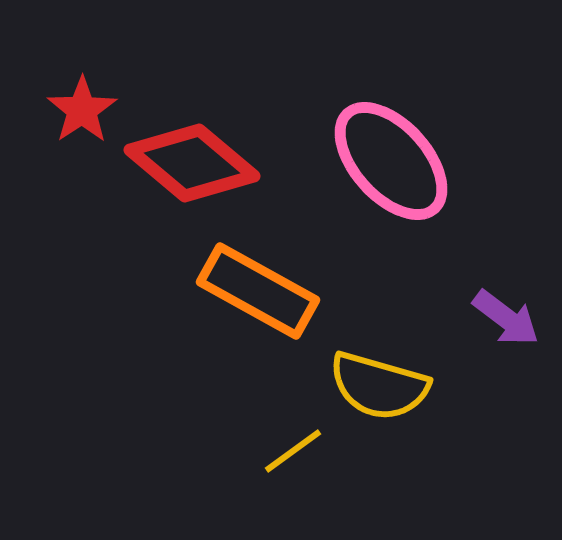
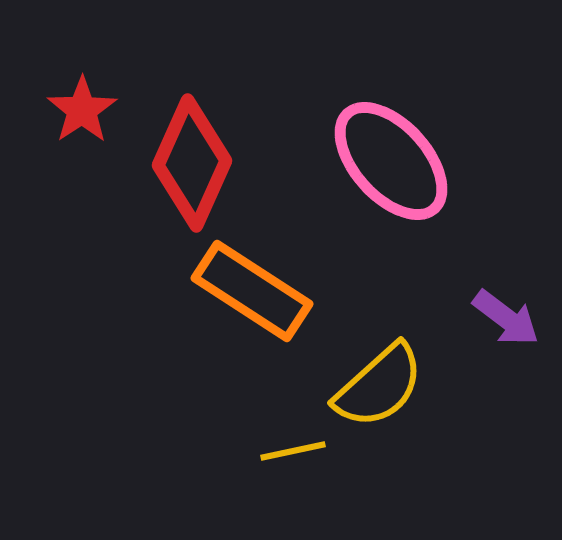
red diamond: rotated 74 degrees clockwise
orange rectangle: moved 6 px left; rotated 4 degrees clockwise
yellow semicircle: rotated 58 degrees counterclockwise
yellow line: rotated 24 degrees clockwise
